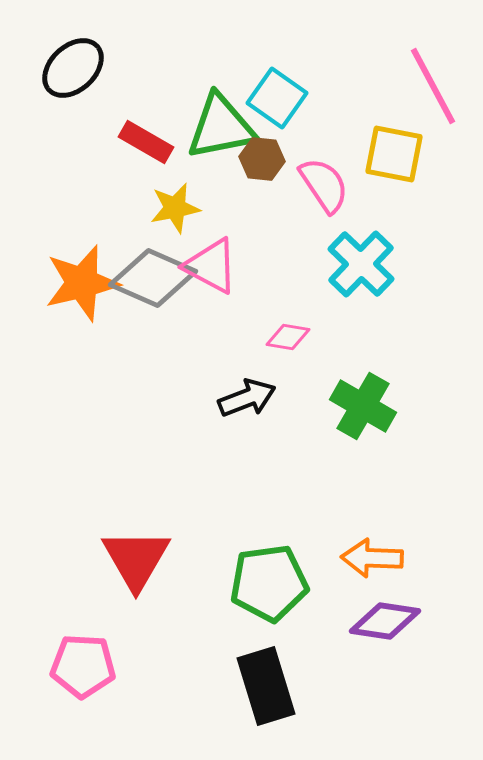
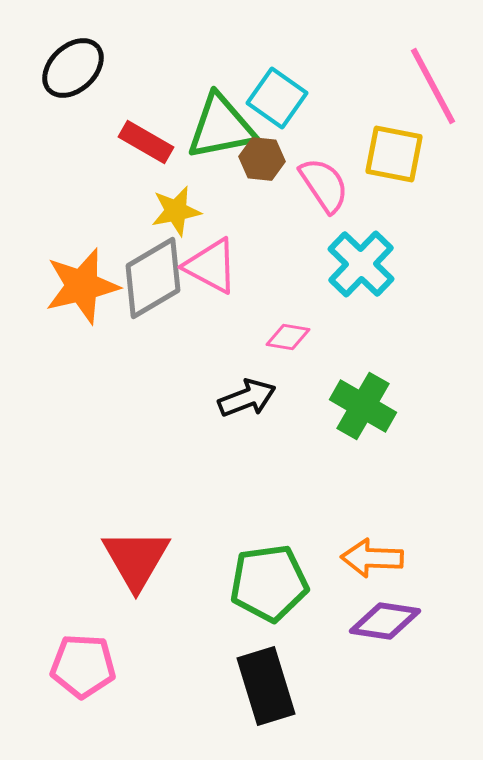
yellow star: moved 1 px right, 3 px down
gray diamond: rotated 54 degrees counterclockwise
orange star: moved 3 px down
